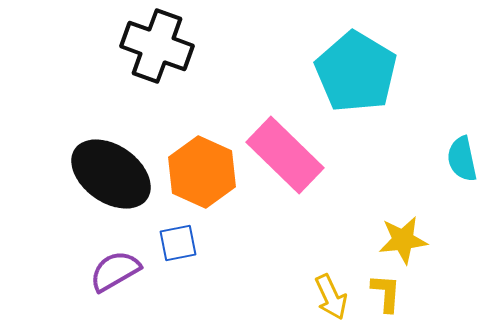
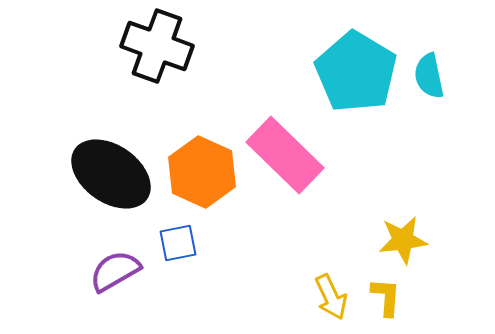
cyan semicircle: moved 33 px left, 83 px up
yellow L-shape: moved 4 px down
